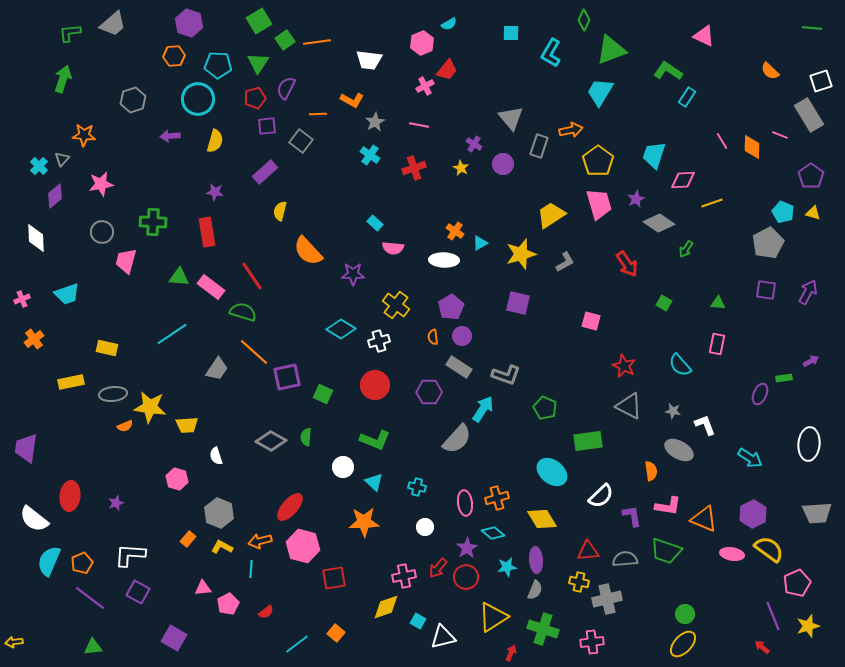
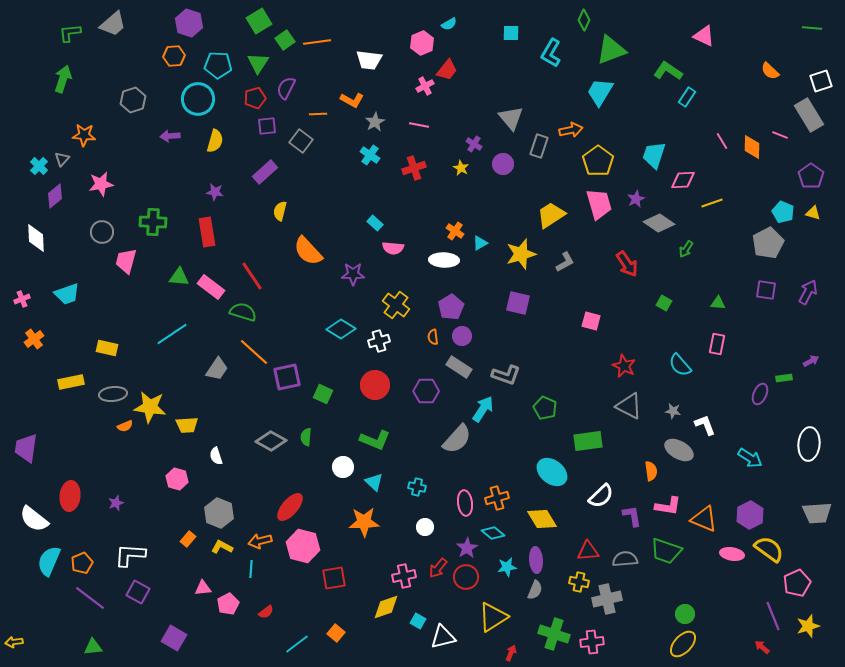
purple hexagon at (429, 392): moved 3 px left, 1 px up
purple hexagon at (753, 514): moved 3 px left, 1 px down
green cross at (543, 629): moved 11 px right, 5 px down
